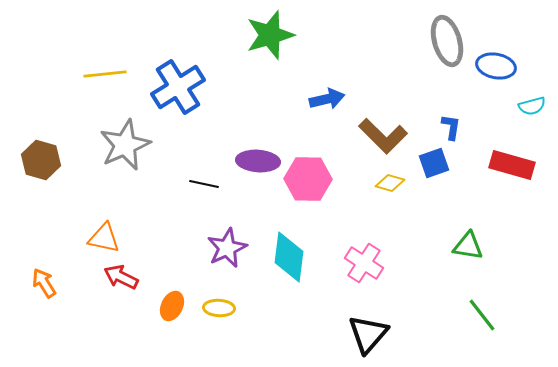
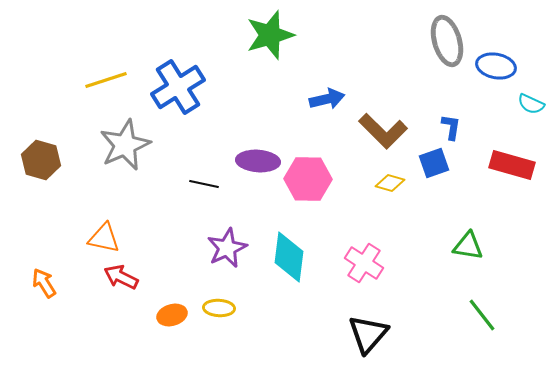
yellow line: moved 1 px right, 6 px down; rotated 12 degrees counterclockwise
cyan semicircle: moved 1 px left, 2 px up; rotated 40 degrees clockwise
brown L-shape: moved 5 px up
orange ellipse: moved 9 px down; rotated 48 degrees clockwise
